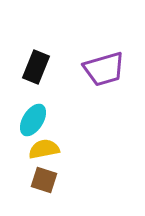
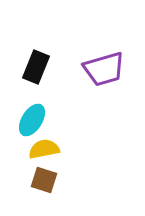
cyan ellipse: moved 1 px left
